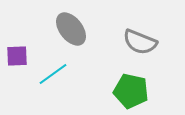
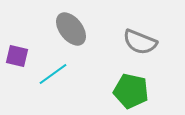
purple square: rotated 15 degrees clockwise
